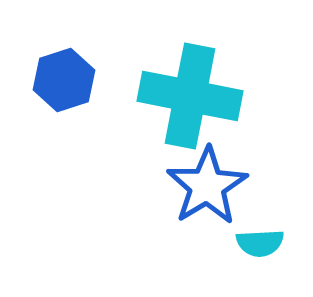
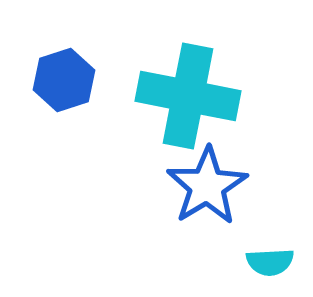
cyan cross: moved 2 px left
cyan semicircle: moved 10 px right, 19 px down
